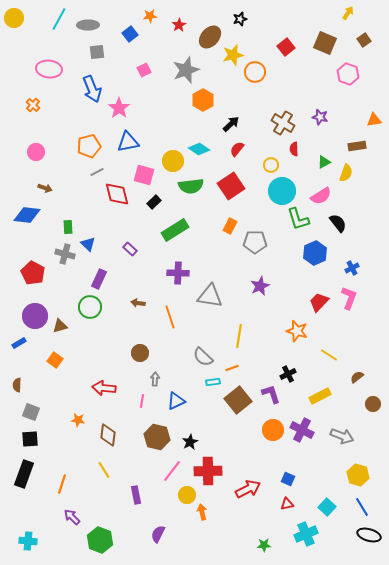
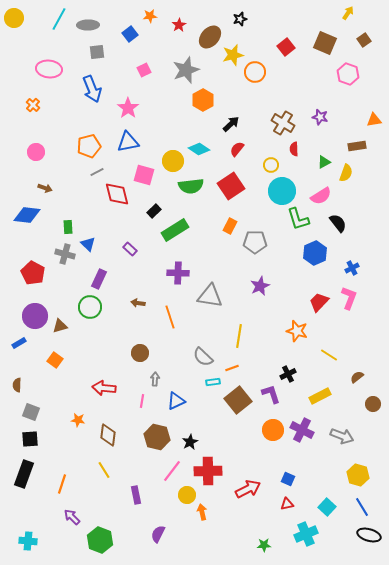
pink star at (119, 108): moved 9 px right
black rectangle at (154, 202): moved 9 px down
